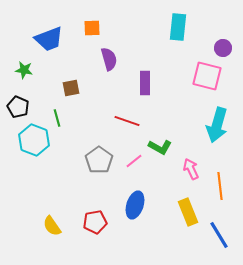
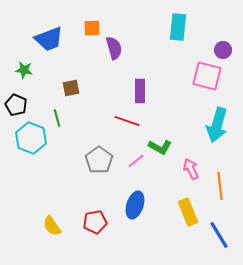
purple circle: moved 2 px down
purple semicircle: moved 5 px right, 11 px up
purple rectangle: moved 5 px left, 8 px down
black pentagon: moved 2 px left, 2 px up
cyan hexagon: moved 3 px left, 2 px up
pink line: moved 2 px right
